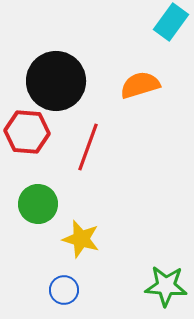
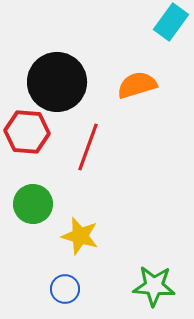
black circle: moved 1 px right, 1 px down
orange semicircle: moved 3 px left
green circle: moved 5 px left
yellow star: moved 1 px left, 3 px up
green star: moved 12 px left
blue circle: moved 1 px right, 1 px up
